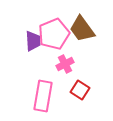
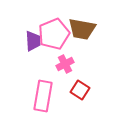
brown trapezoid: rotated 44 degrees counterclockwise
